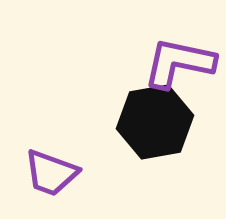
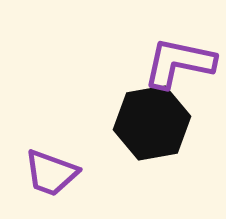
black hexagon: moved 3 px left, 1 px down
